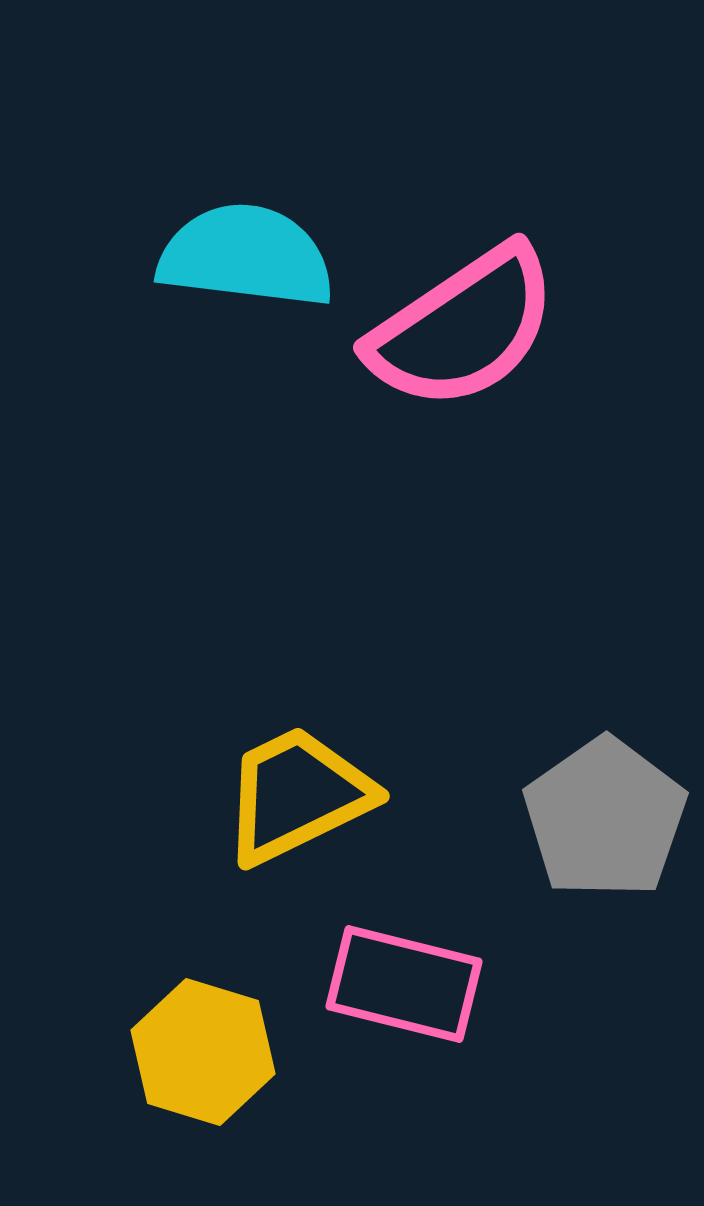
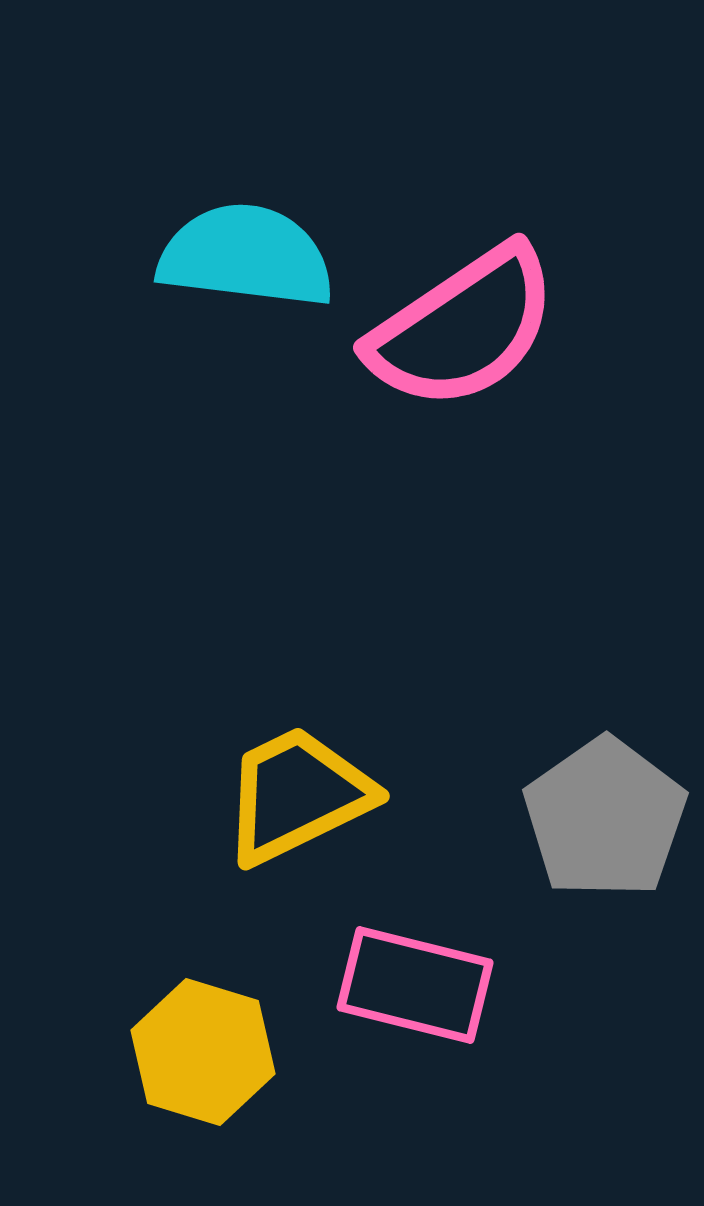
pink rectangle: moved 11 px right, 1 px down
